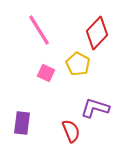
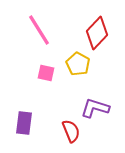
pink square: rotated 12 degrees counterclockwise
purple rectangle: moved 2 px right
